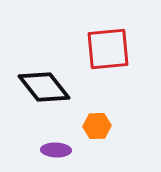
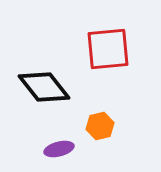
orange hexagon: moved 3 px right; rotated 12 degrees counterclockwise
purple ellipse: moved 3 px right, 1 px up; rotated 16 degrees counterclockwise
